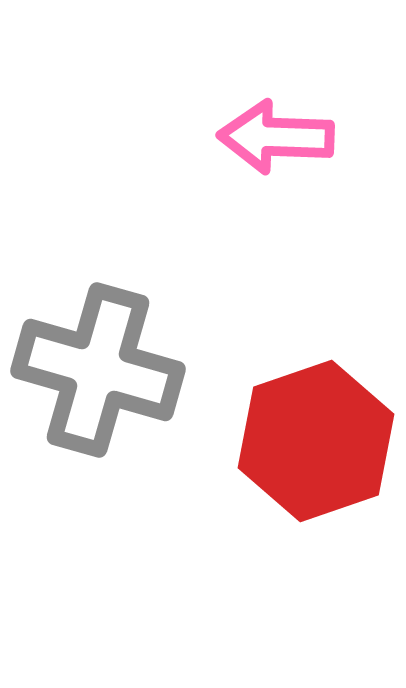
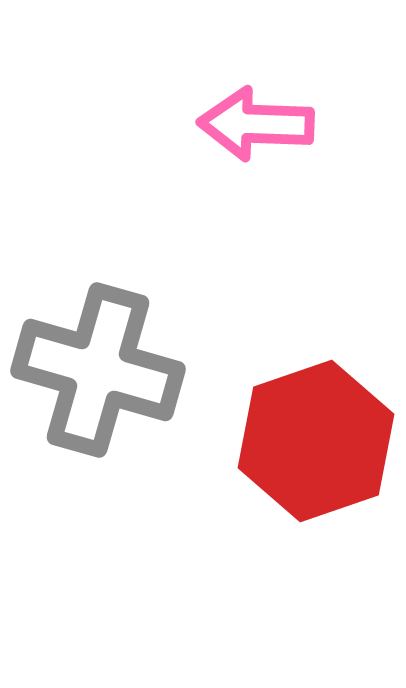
pink arrow: moved 20 px left, 13 px up
